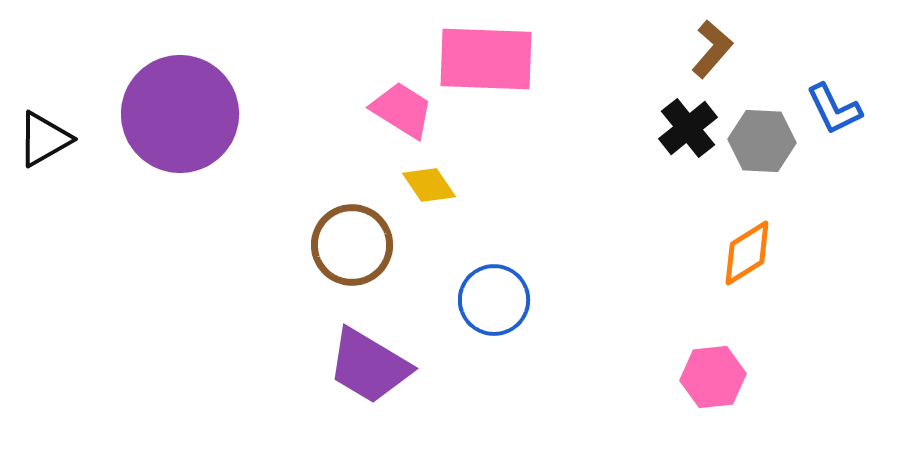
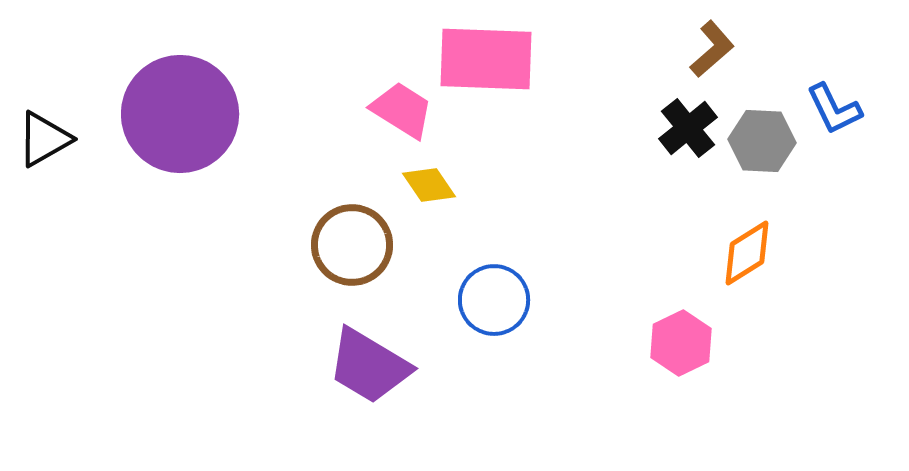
brown L-shape: rotated 8 degrees clockwise
pink hexagon: moved 32 px left, 34 px up; rotated 20 degrees counterclockwise
